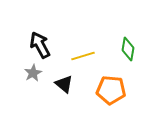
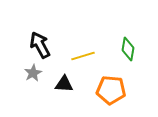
black triangle: rotated 36 degrees counterclockwise
